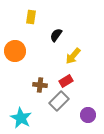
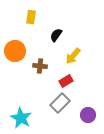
brown cross: moved 19 px up
gray rectangle: moved 1 px right, 2 px down
